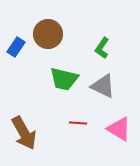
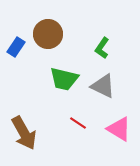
red line: rotated 30 degrees clockwise
